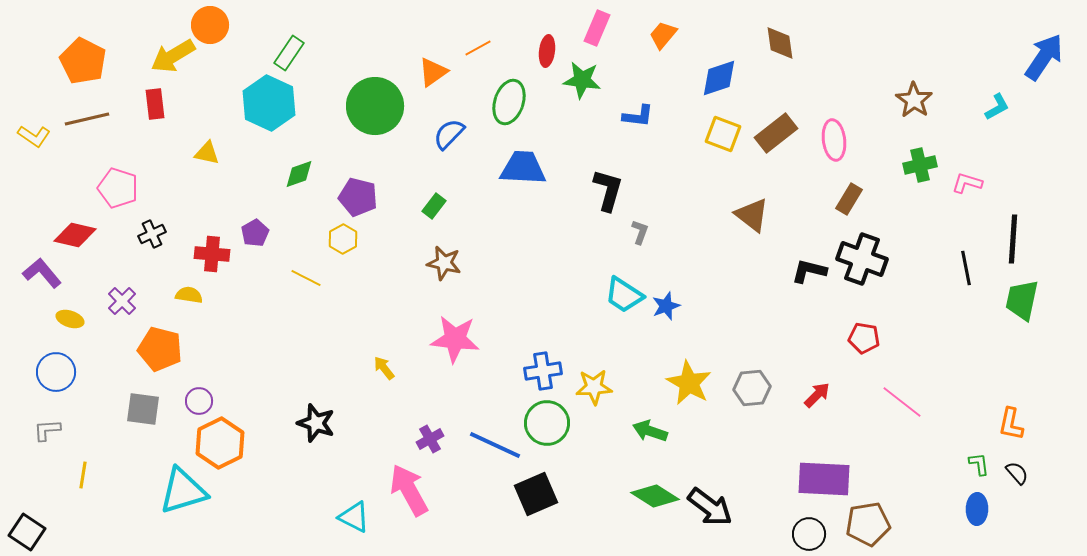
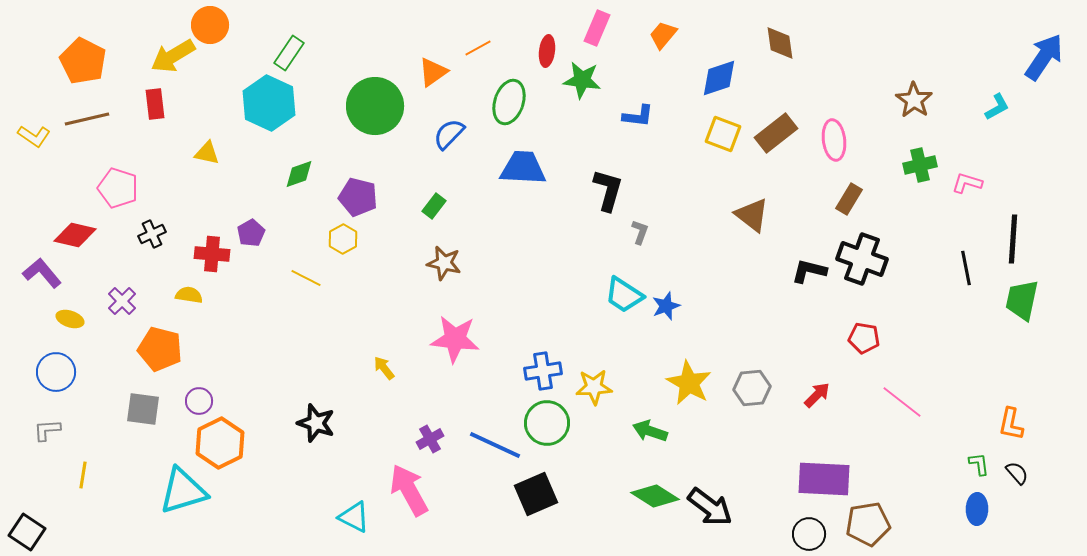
purple pentagon at (255, 233): moved 4 px left
